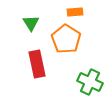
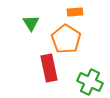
red rectangle: moved 12 px right, 4 px down
